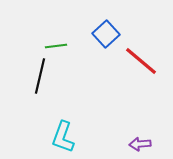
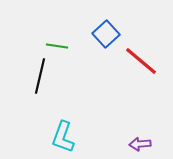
green line: moved 1 px right; rotated 15 degrees clockwise
